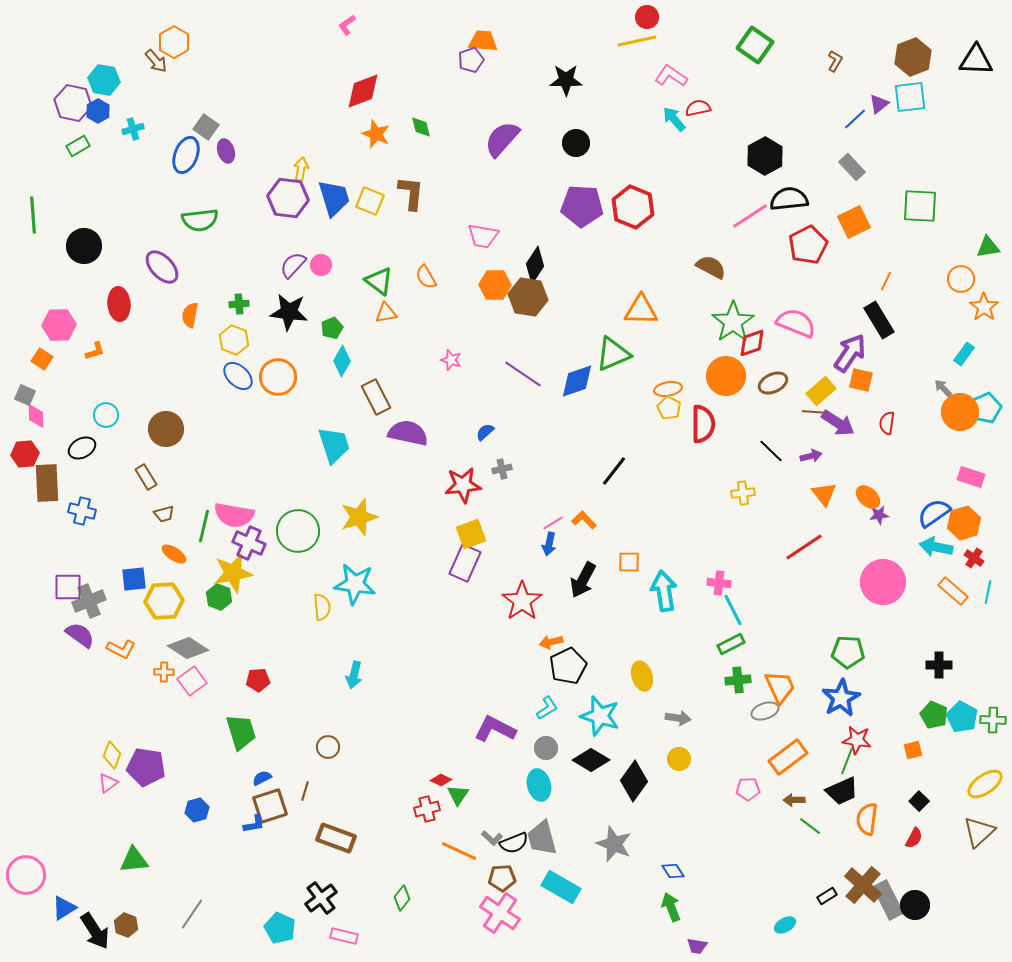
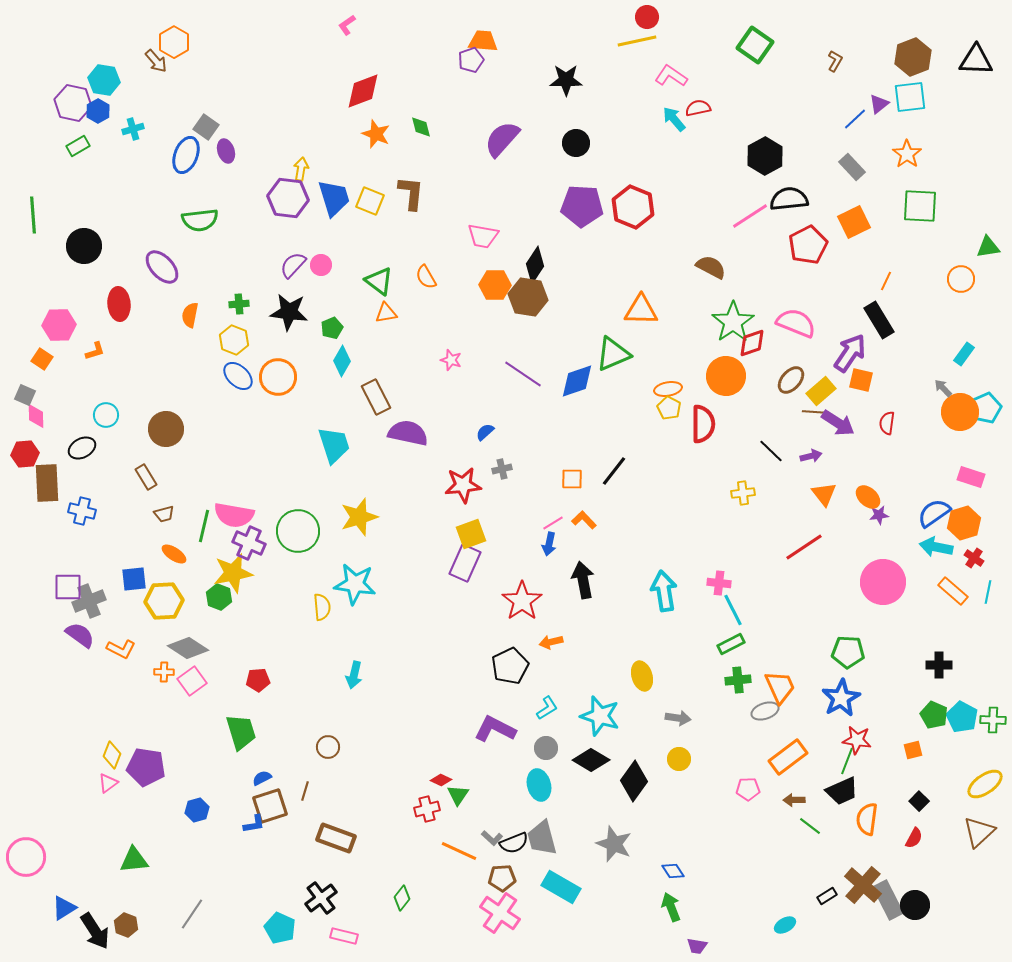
orange star at (984, 307): moved 77 px left, 153 px up
brown ellipse at (773, 383): moved 18 px right, 3 px up; rotated 24 degrees counterclockwise
orange square at (629, 562): moved 57 px left, 83 px up
black arrow at (583, 580): rotated 141 degrees clockwise
black pentagon at (568, 666): moved 58 px left
pink circle at (26, 875): moved 18 px up
